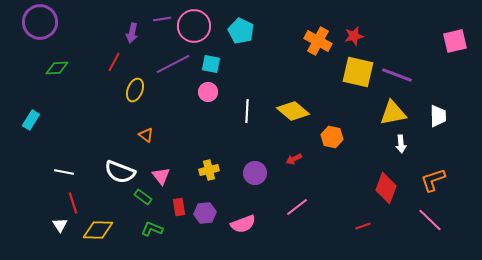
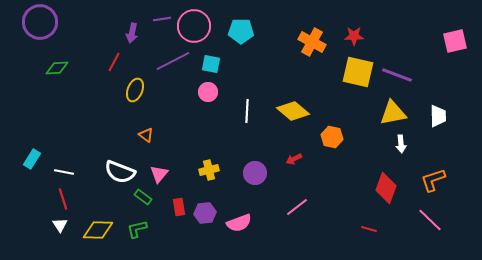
cyan pentagon at (241, 31): rotated 25 degrees counterclockwise
red star at (354, 36): rotated 12 degrees clockwise
orange cross at (318, 41): moved 6 px left, 1 px down
purple line at (173, 64): moved 3 px up
cyan rectangle at (31, 120): moved 1 px right, 39 px down
pink triangle at (161, 176): moved 2 px left, 2 px up; rotated 18 degrees clockwise
red line at (73, 203): moved 10 px left, 4 px up
pink semicircle at (243, 224): moved 4 px left, 1 px up
red line at (363, 226): moved 6 px right, 3 px down; rotated 35 degrees clockwise
green L-shape at (152, 229): moved 15 px left; rotated 35 degrees counterclockwise
